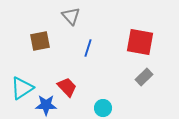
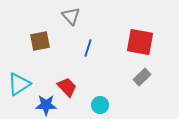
gray rectangle: moved 2 px left
cyan triangle: moved 3 px left, 4 px up
cyan circle: moved 3 px left, 3 px up
